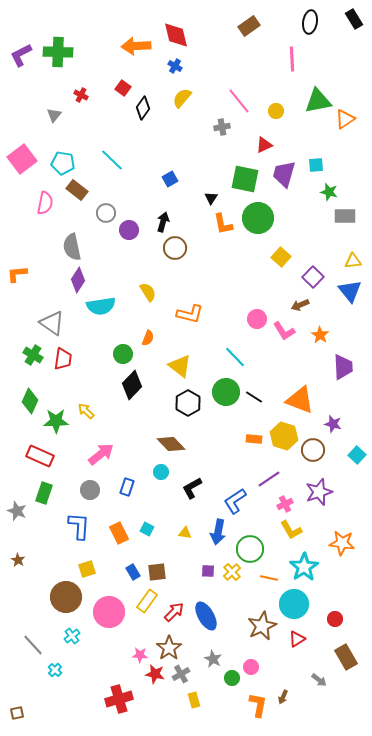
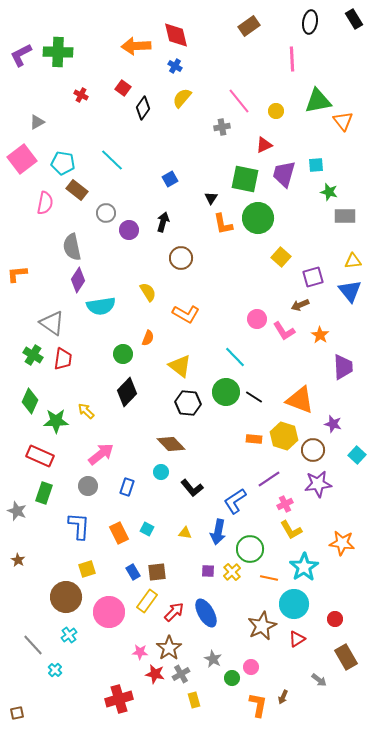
gray triangle at (54, 115): moved 17 px left, 7 px down; rotated 21 degrees clockwise
orange triangle at (345, 119): moved 2 px left, 2 px down; rotated 35 degrees counterclockwise
brown circle at (175, 248): moved 6 px right, 10 px down
purple square at (313, 277): rotated 30 degrees clockwise
orange L-shape at (190, 314): moved 4 px left; rotated 16 degrees clockwise
black diamond at (132, 385): moved 5 px left, 7 px down
black hexagon at (188, 403): rotated 25 degrees counterclockwise
black L-shape at (192, 488): rotated 100 degrees counterclockwise
gray circle at (90, 490): moved 2 px left, 4 px up
purple star at (319, 492): moved 1 px left, 8 px up; rotated 12 degrees clockwise
blue ellipse at (206, 616): moved 3 px up
cyan cross at (72, 636): moved 3 px left, 1 px up
pink star at (140, 655): moved 3 px up
